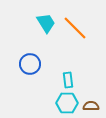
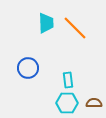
cyan trapezoid: rotated 30 degrees clockwise
blue circle: moved 2 px left, 4 px down
brown semicircle: moved 3 px right, 3 px up
